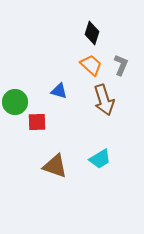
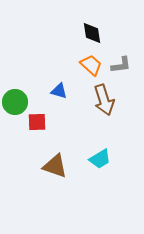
black diamond: rotated 25 degrees counterclockwise
gray L-shape: rotated 60 degrees clockwise
